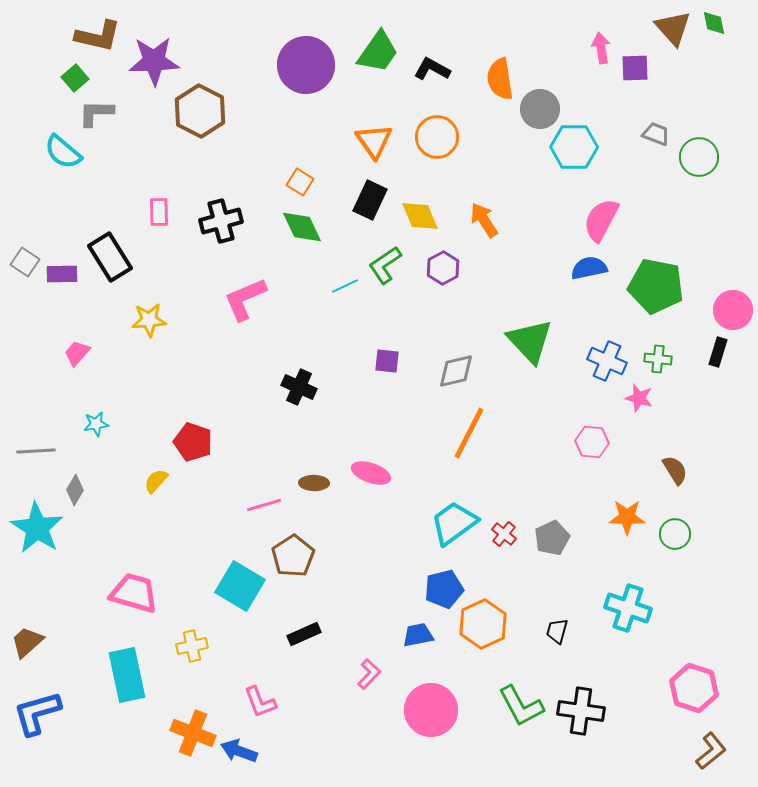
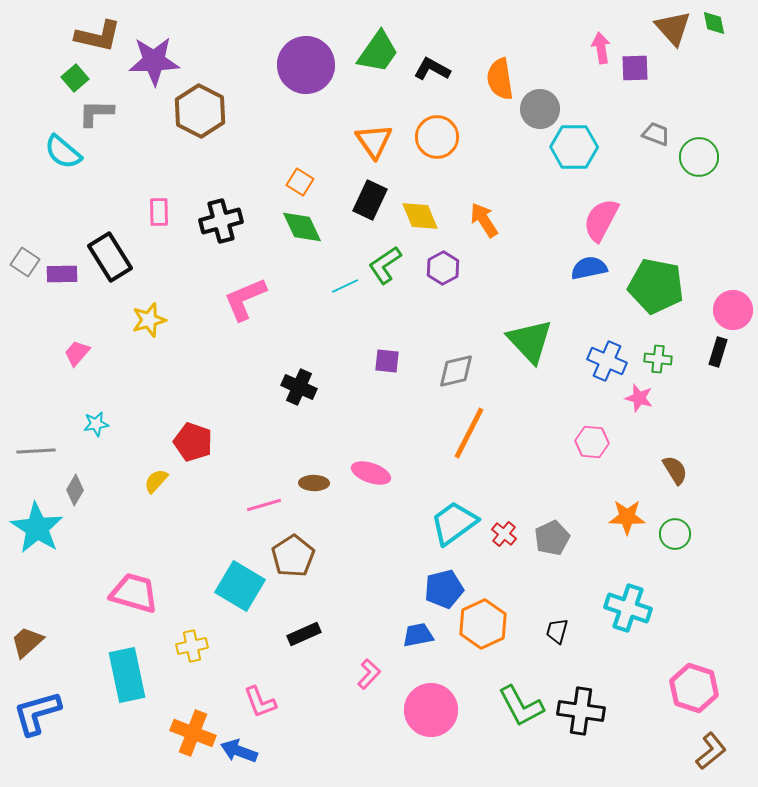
yellow star at (149, 320): rotated 12 degrees counterclockwise
